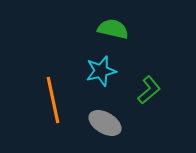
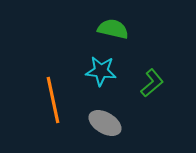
cyan star: rotated 20 degrees clockwise
green L-shape: moved 3 px right, 7 px up
